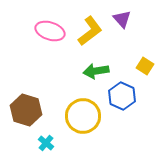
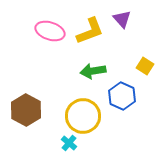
yellow L-shape: rotated 16 degrees clockwise
green arrow: moved 3 px left
brown hexagon: rotated 12 degrees clockwise
cyan cross: moved 23 px right
